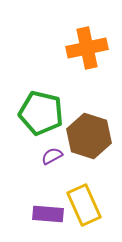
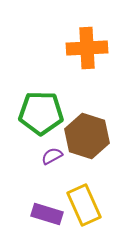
orange cross: rotated 9 degrees clockwise
green pentagon: rotated 12 degrees counterclockwise
brown hexagon: moved 2 px left
purple rectangle: moved 1 px left; rotated 12 degrees clockwise
